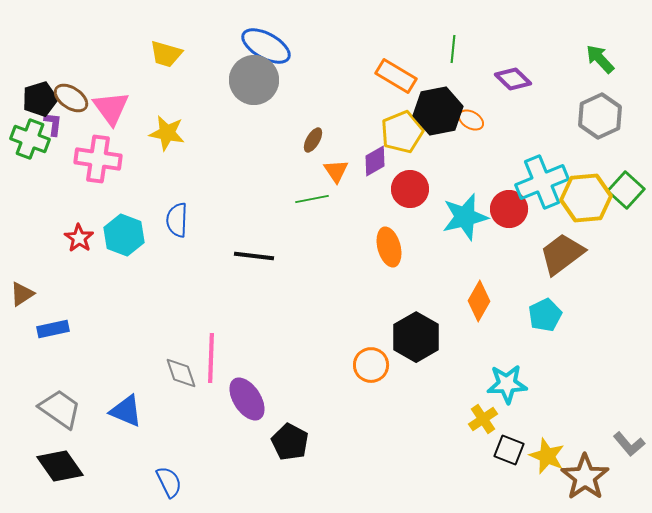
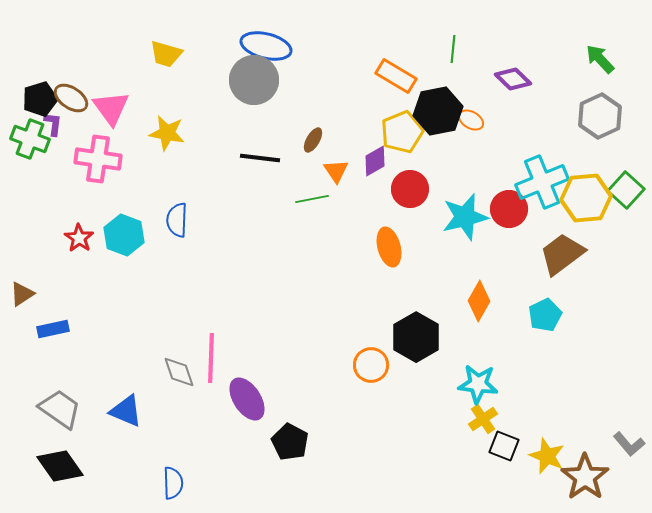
blue ellipse at (266, 46): rotated 15 degrees counterclockwise
black line at (254, 256): moved 6 px right, 98 px up
gray diamond at (181, 373): moved 2 px left, 1 px up
cyan star at (507, 384): moved 29 px left; rotated 9 degrees clockwise
black square at (509, 450): moved 5 px left, 4 px up
blue semicircle at (169, 482): moved 4 px right, 1 px down; rotated 24 degrees clockwise
